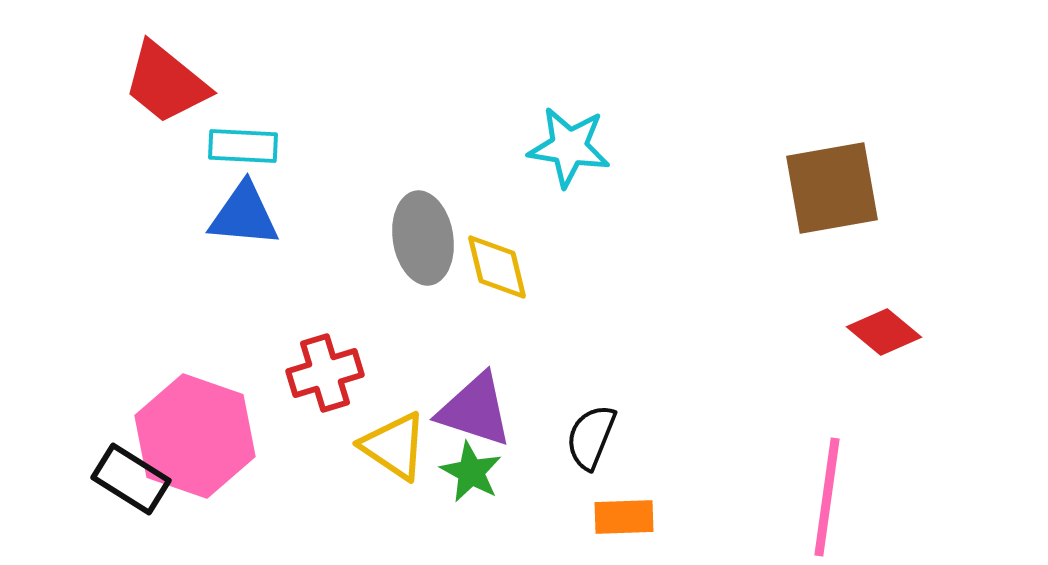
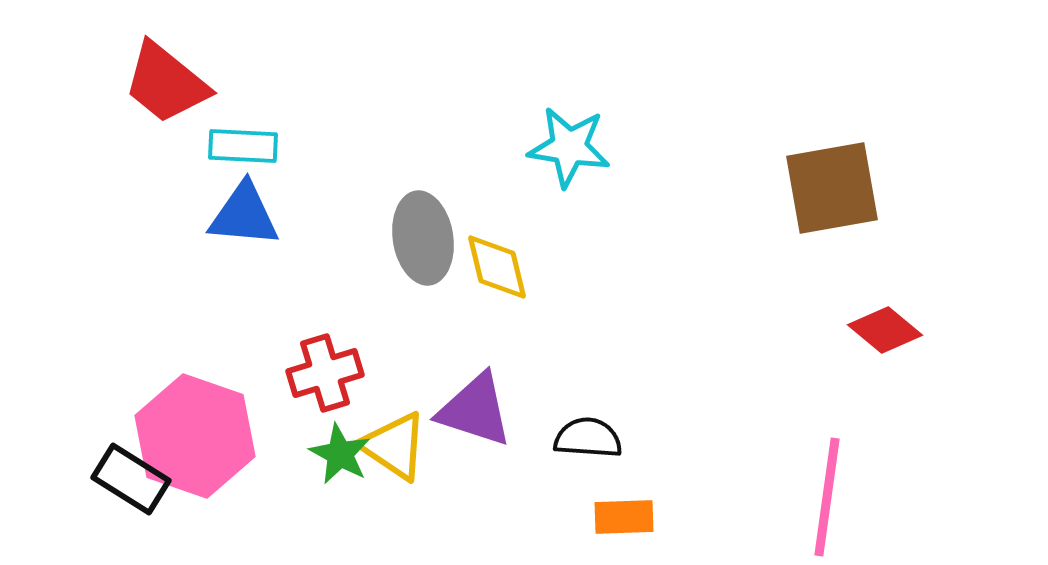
red diamond: moved 1 px right, 2 px up
black semicircle: moved 3 px left, 1 px down; rotated 72 degrees clockwise
green star: moved 131 px left, 18 px up
